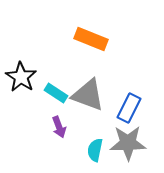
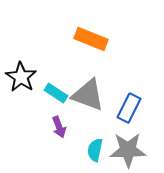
gray star: moved 7 px down
